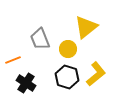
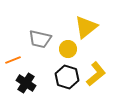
gray trapezoid: rotated 55 degrees counterclockwise
